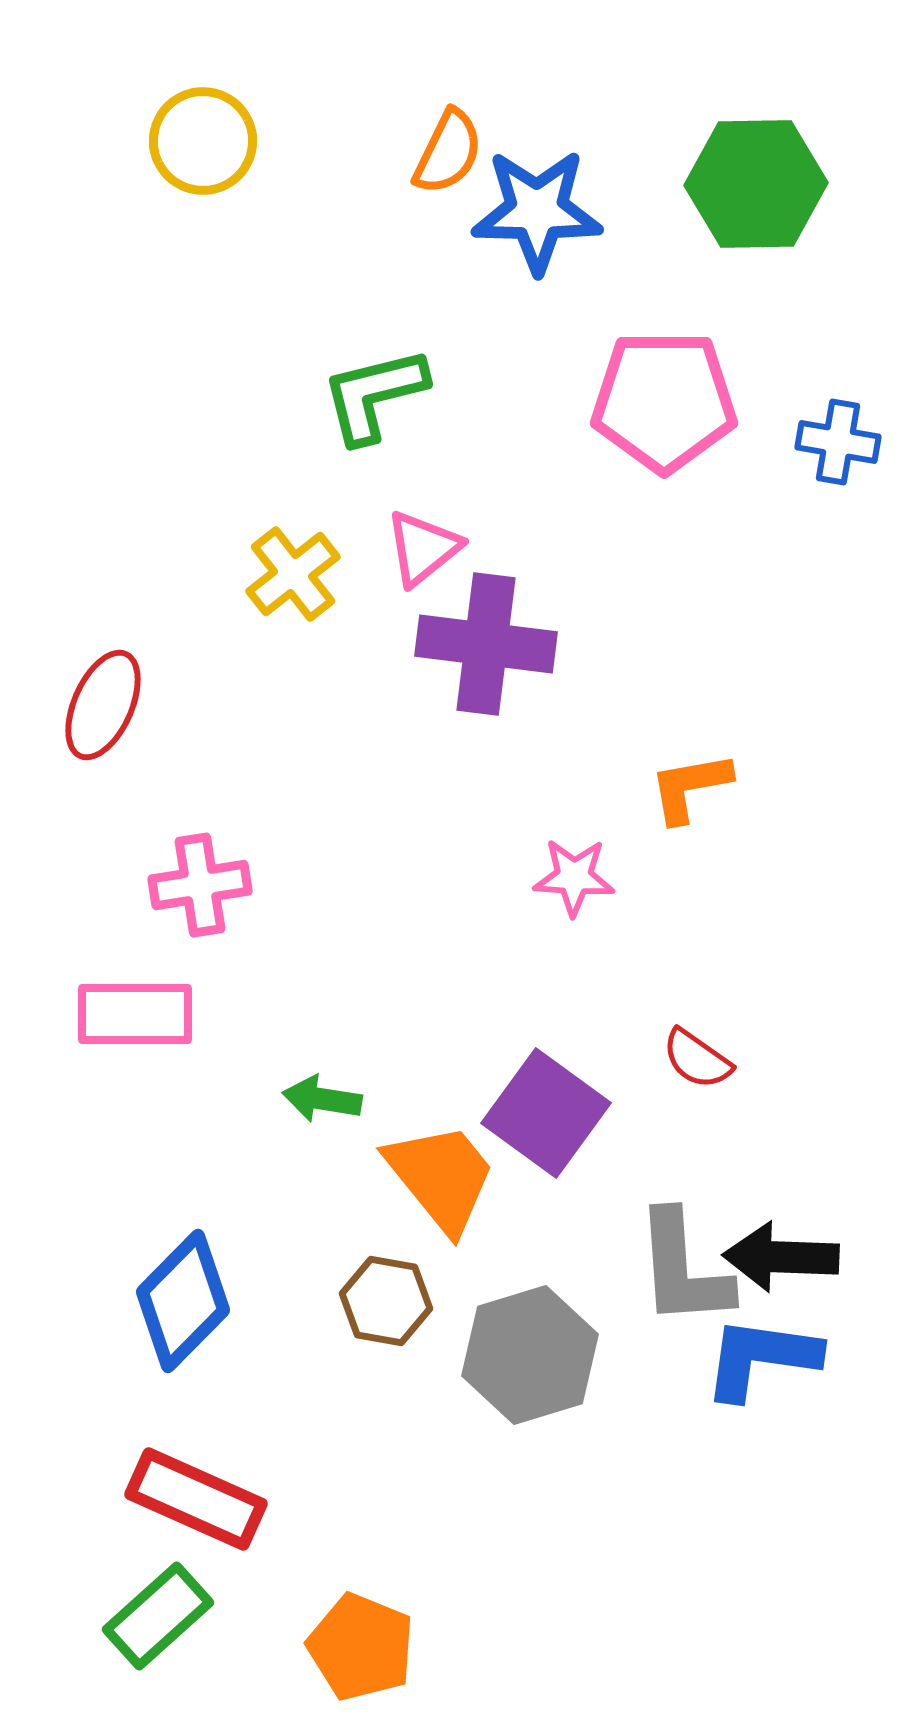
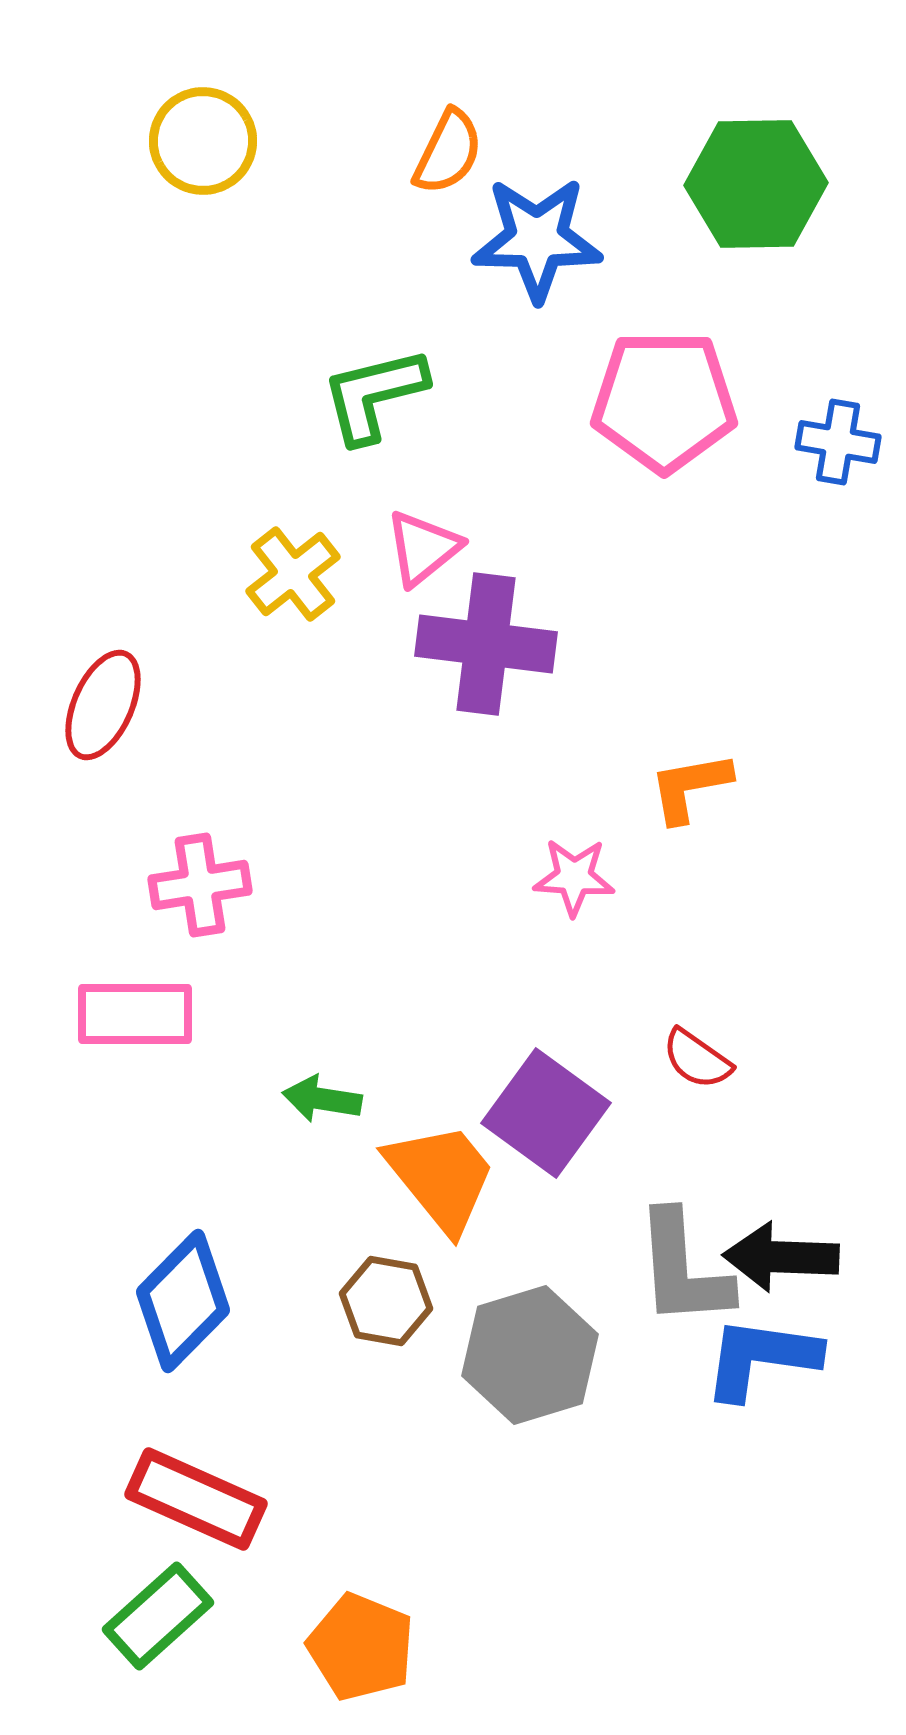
blue star: moved 28 px down
